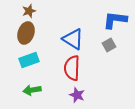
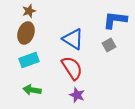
red semicircle: rotated 145 degrees clockwise
green arrow: rotated 18 degrees clockwise
